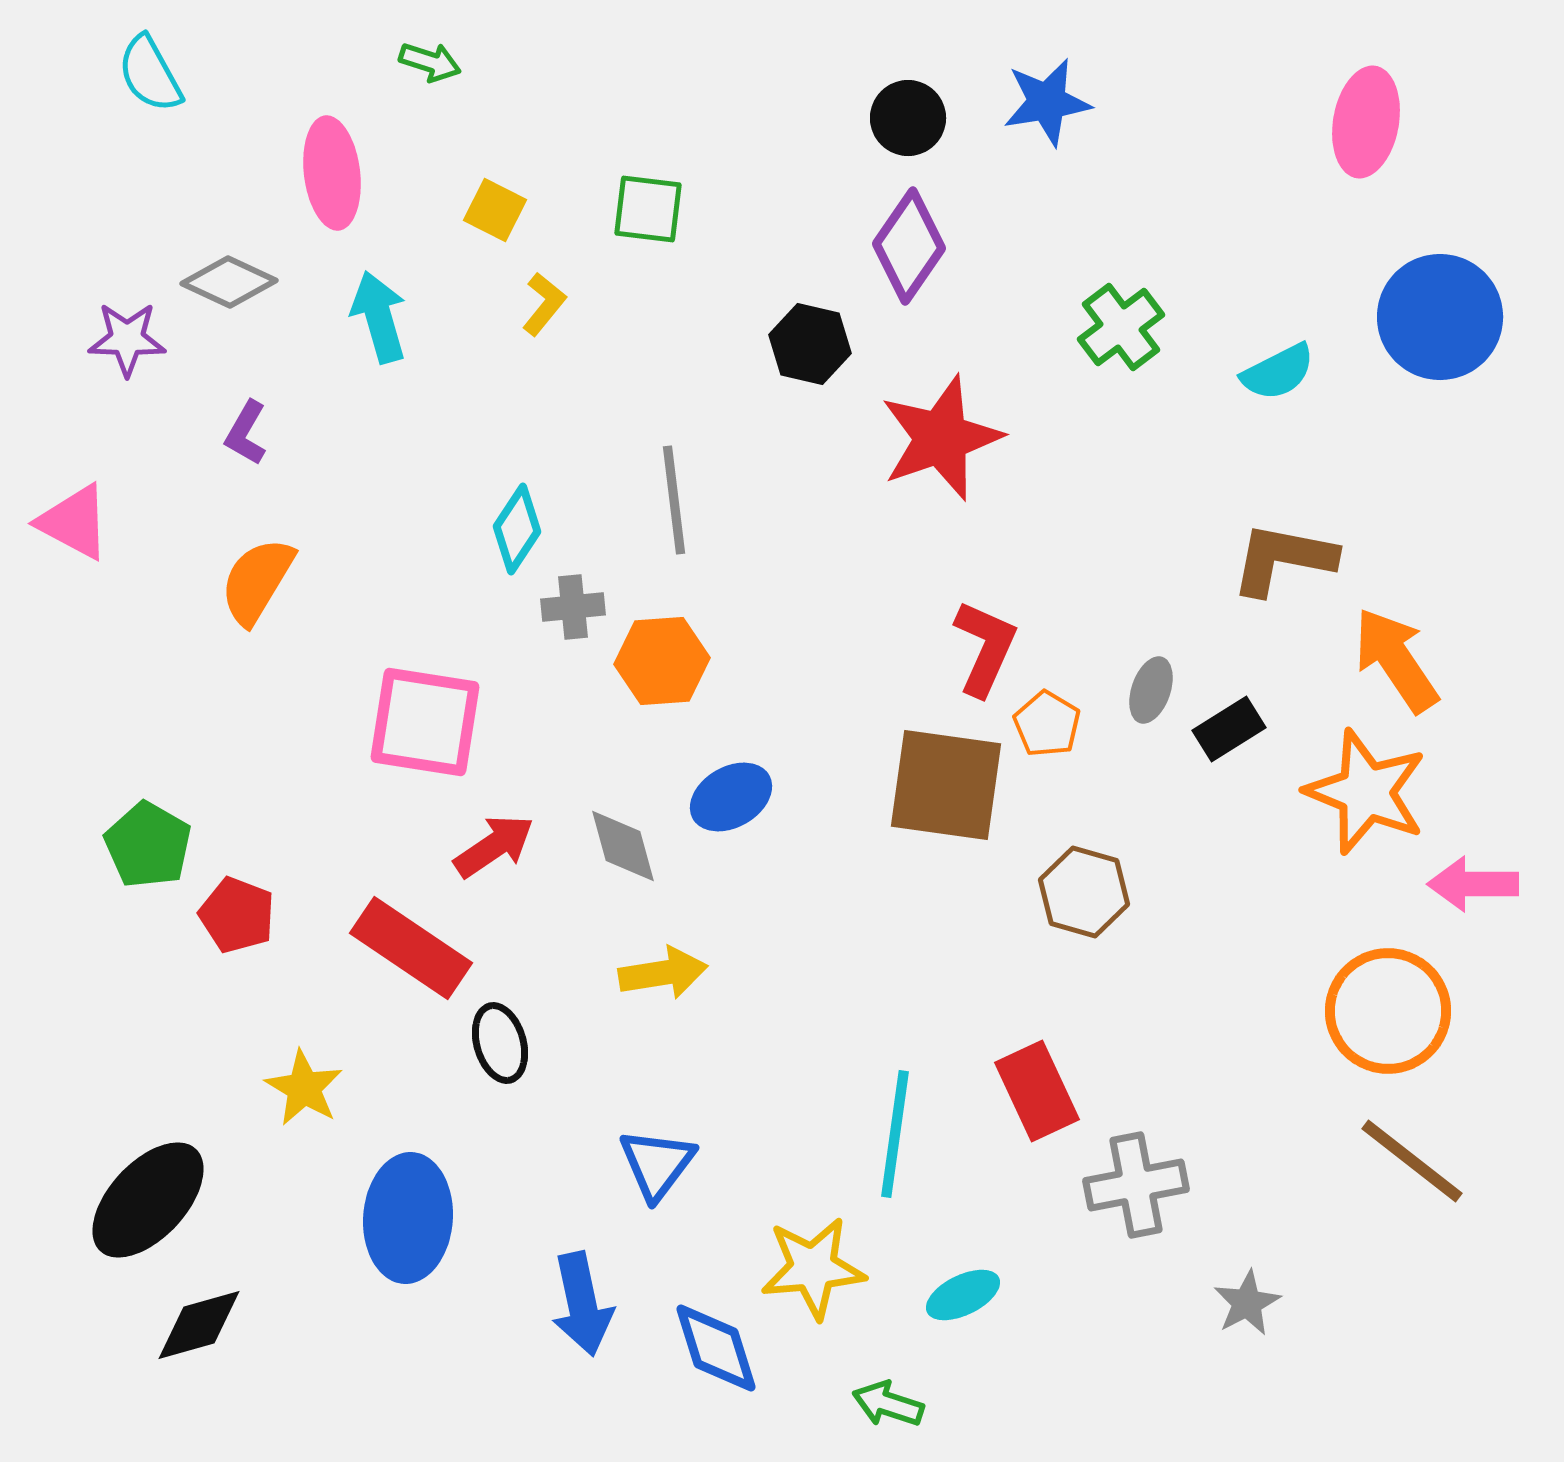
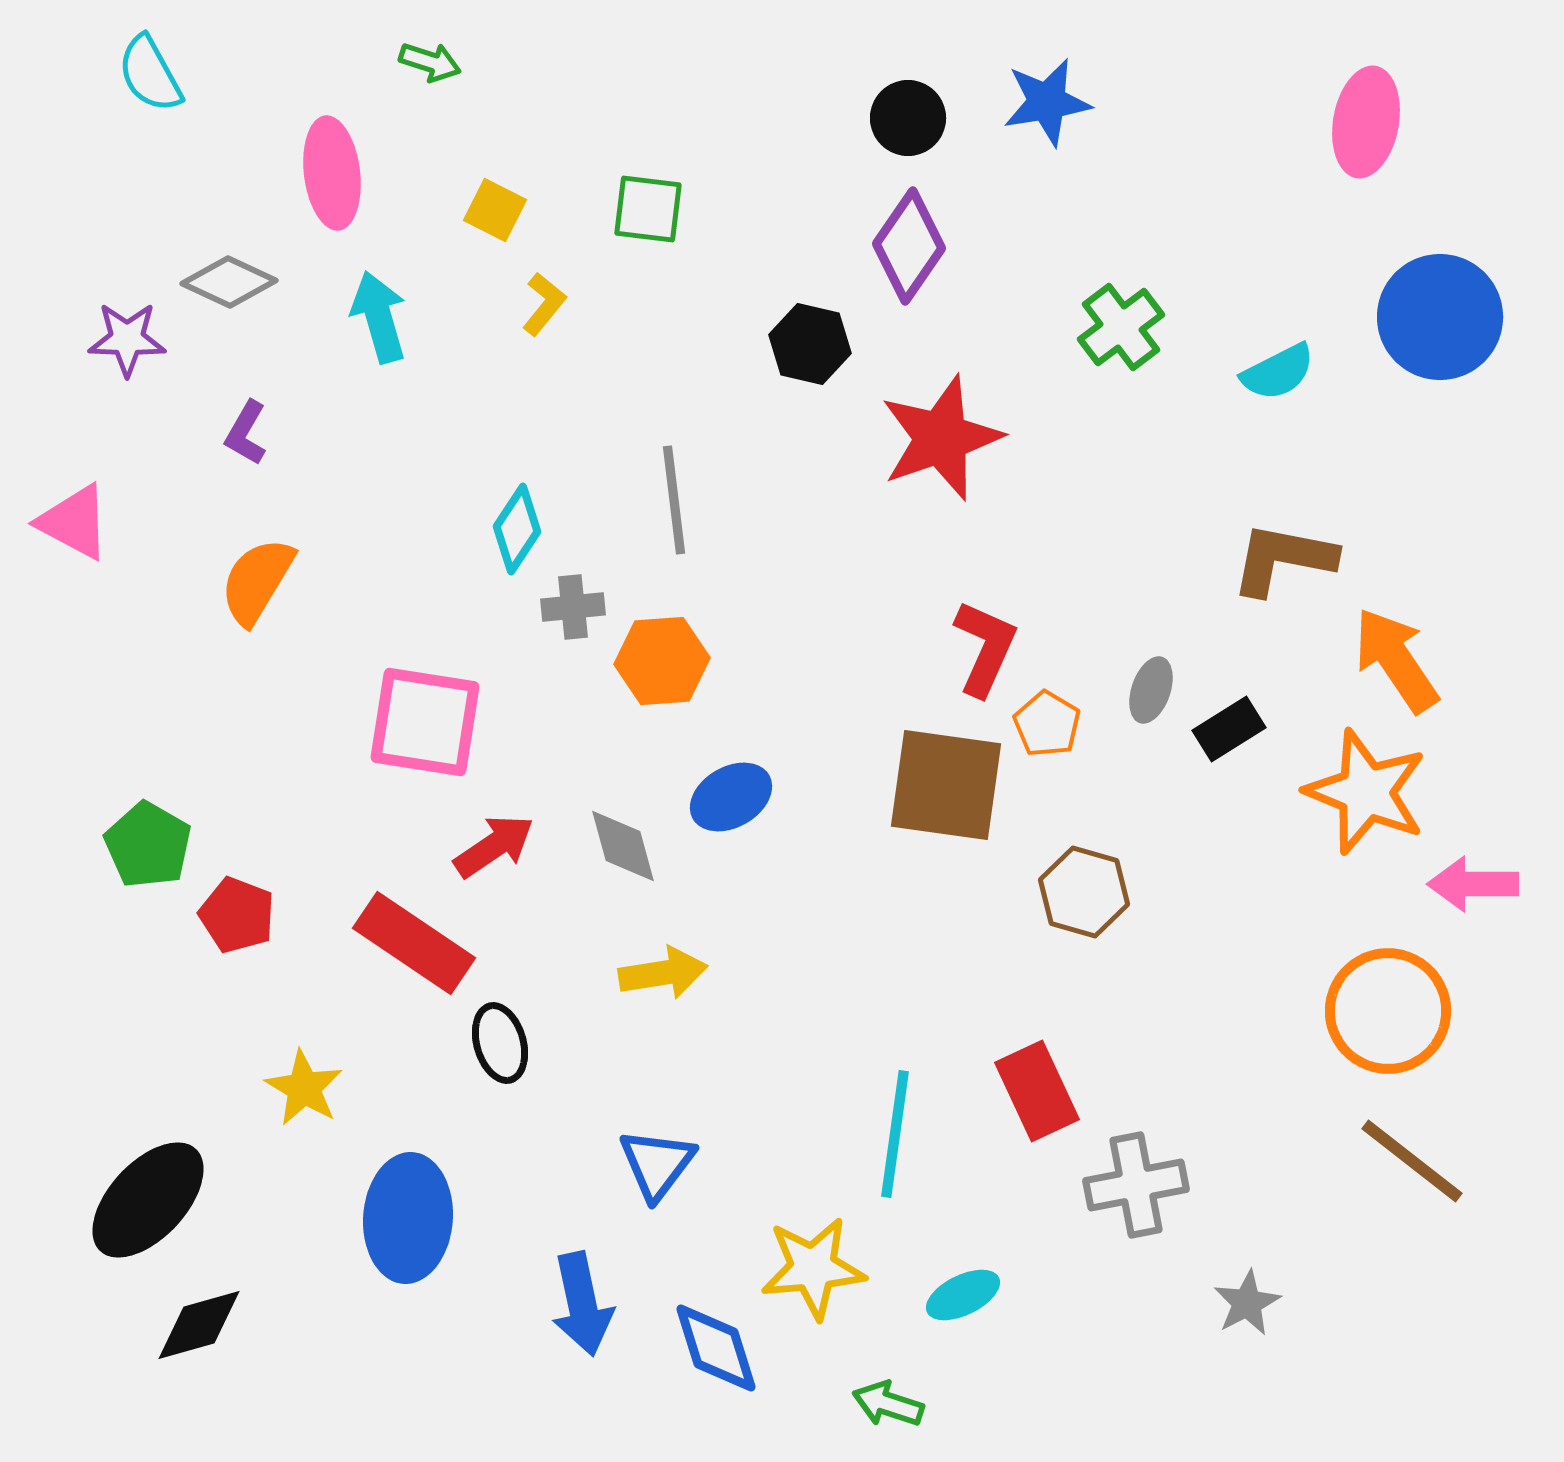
red rectangle at (411, 948): moved 3 px right, 5 px up
